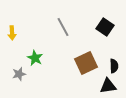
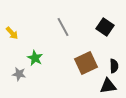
yellow arrow: rotated 40 degrees counterclockwise
gray star: rotated 24 degrees clockwise
